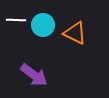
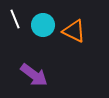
white line: moved 1 px left, 1 px up; rotated 66 degrees clockwise
orange triangle: moved 1 px left, 2 px up
